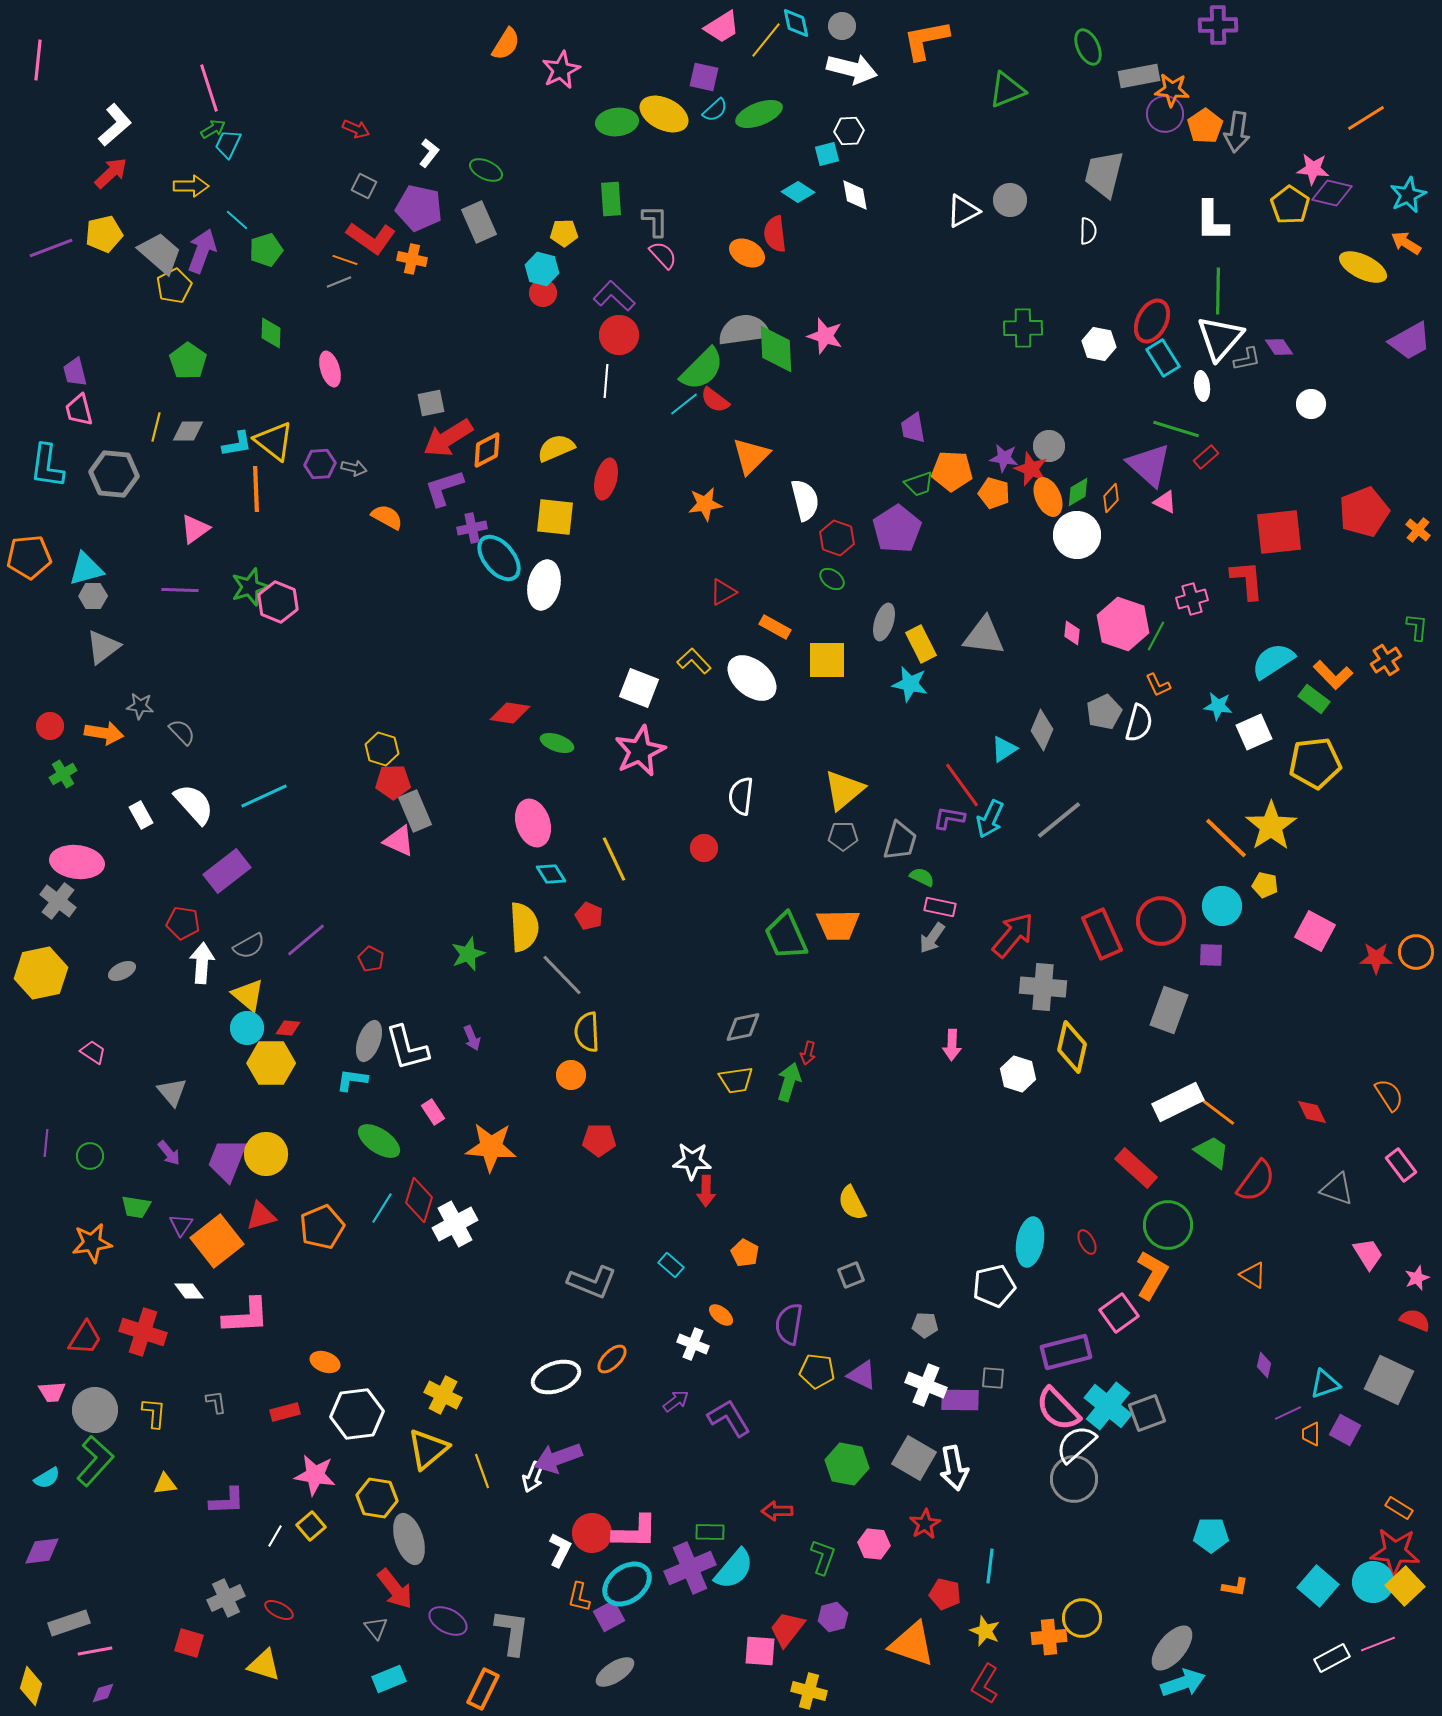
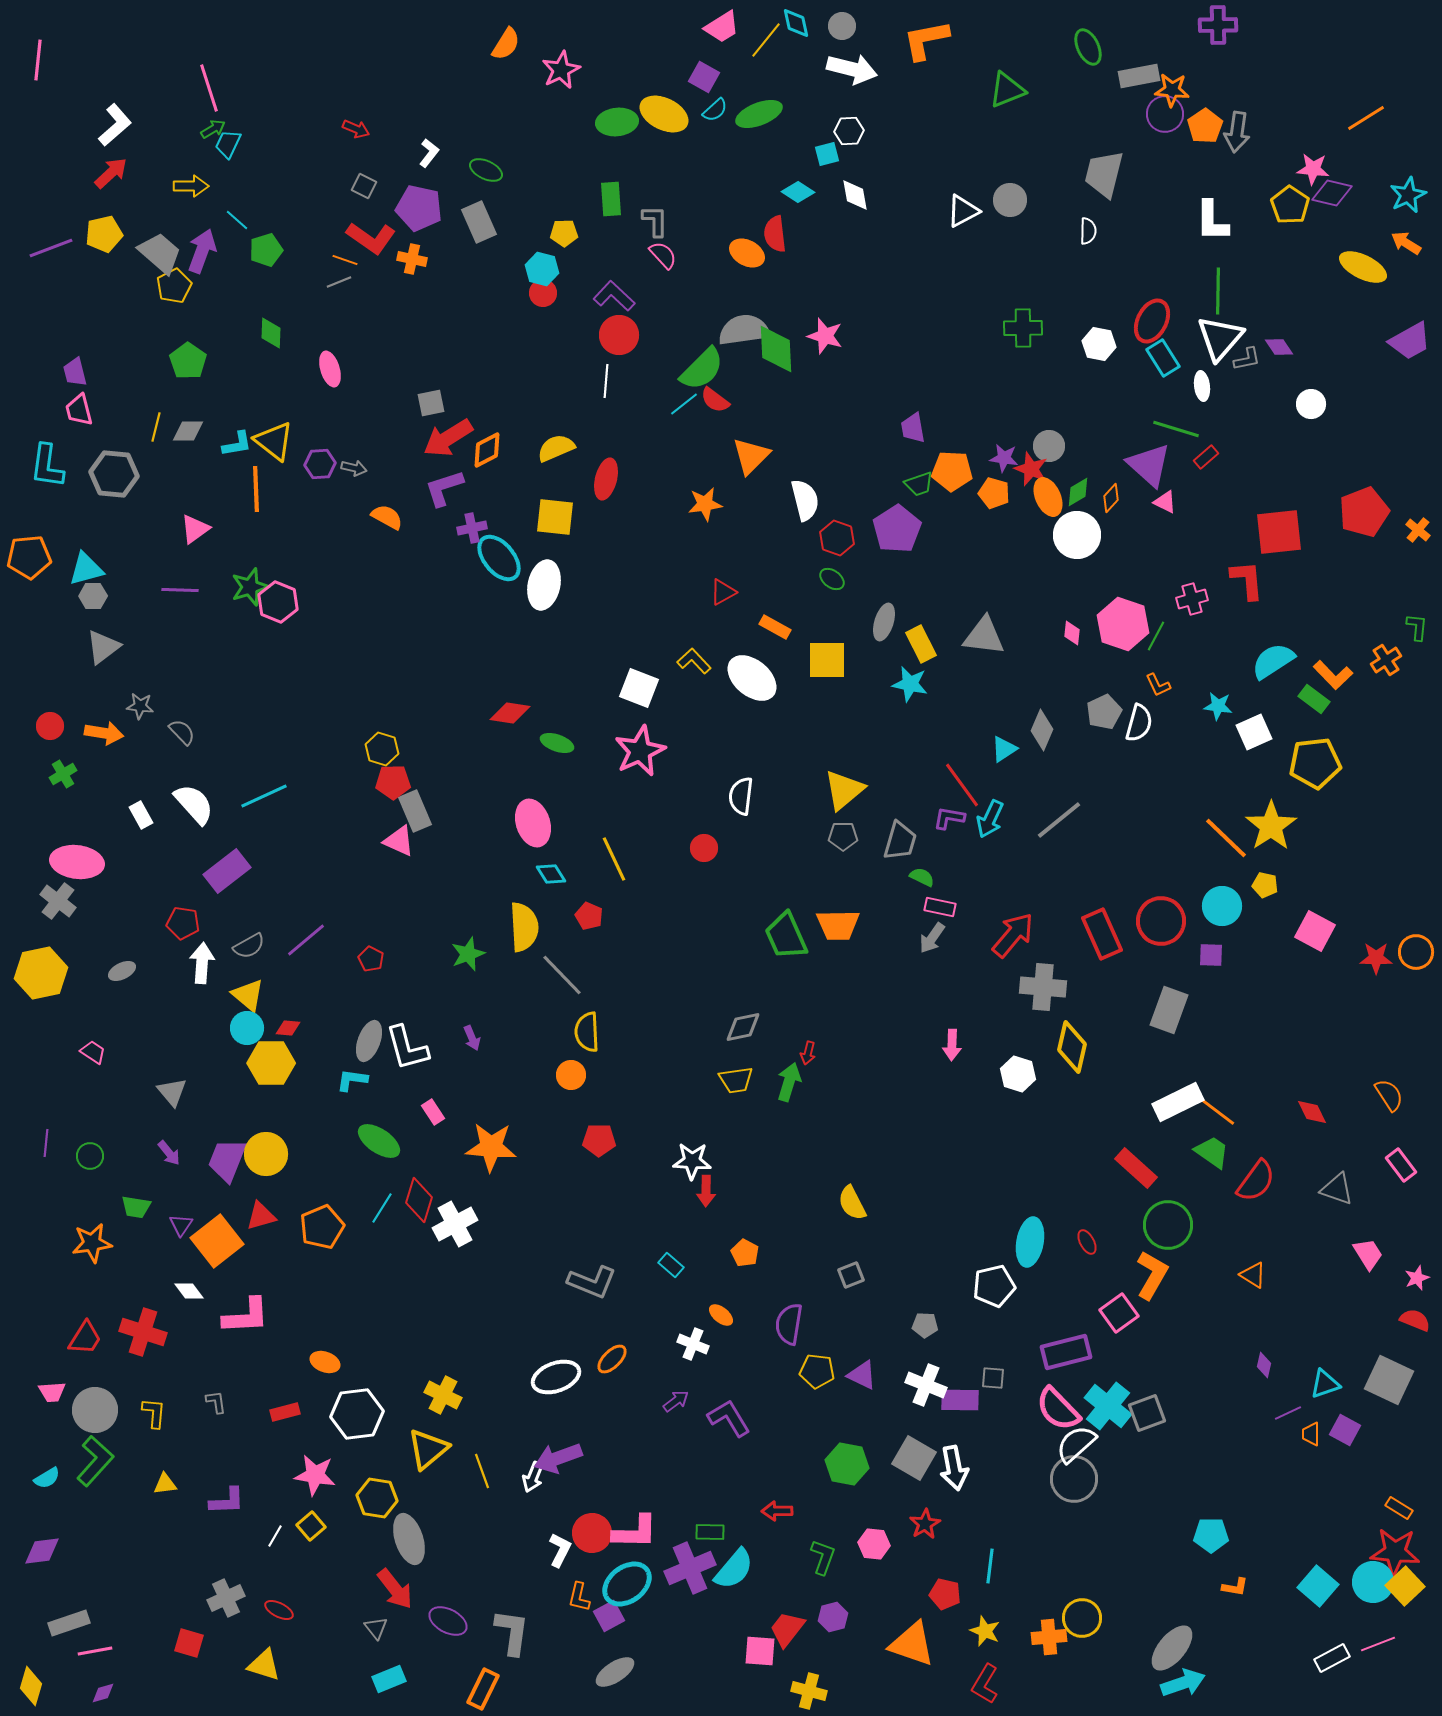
purple square at (704, 77): rotated 16 degrees clockwise
